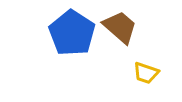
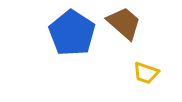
brown trapezoid: moved 4 px right, 4 px up
